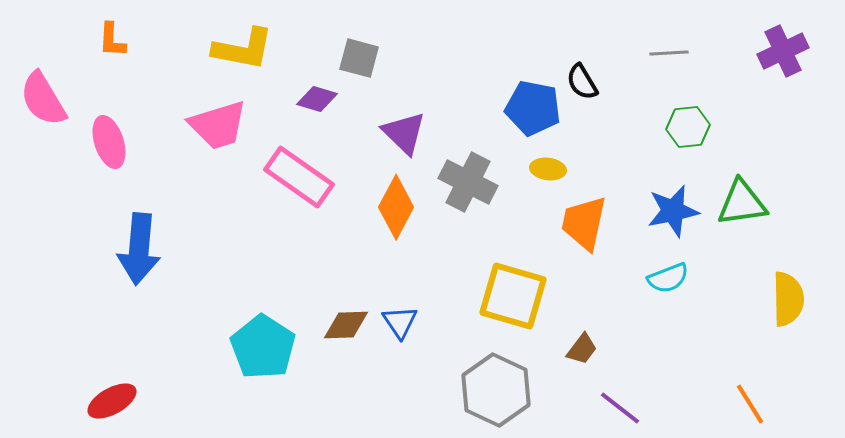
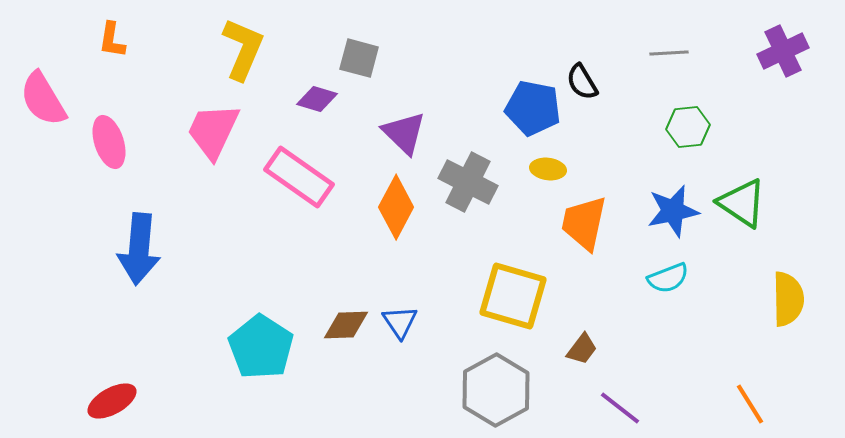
orange L-shape: rotated 6 degrees clockwise
yellow L-shape: rotated 78 degrees counterclockwise
pink trapezoid: moved 5 px left, 6 px down; rotated 132 degrees clockwise
green triangle: rotated 42 degrees clockwise
cyan pentagon: moved 2 px left
gray hexagon: rotated 6 degrees clockwise
